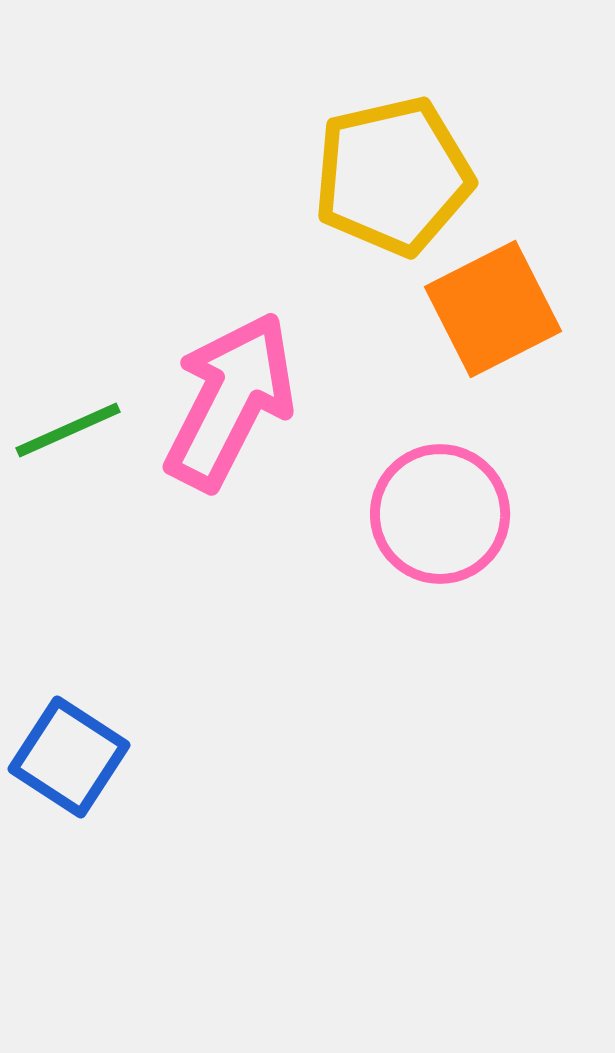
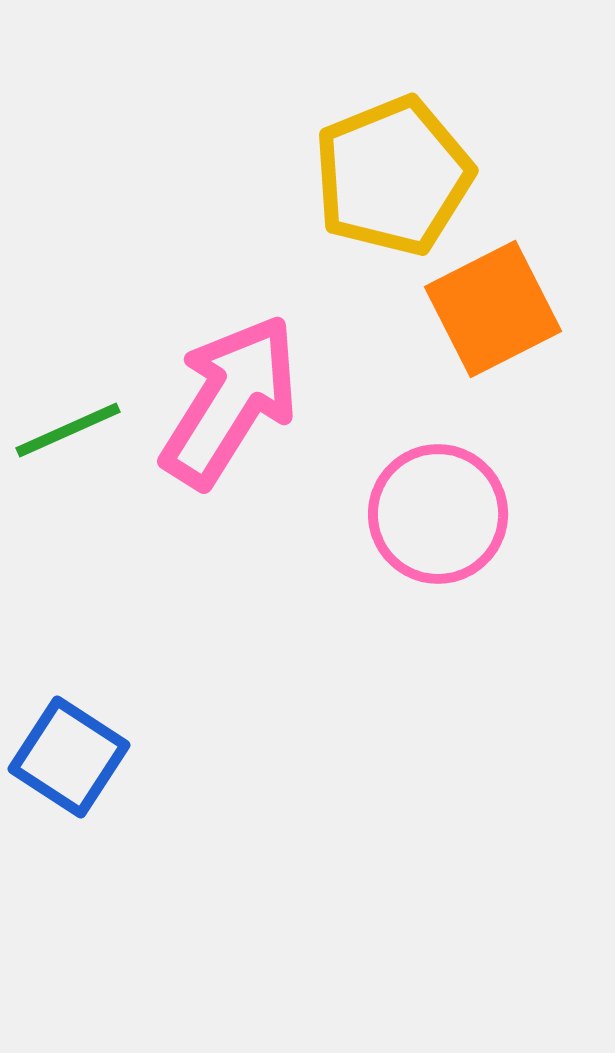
yellow pentagon: rotated 9 degrees counterclockwise
pink arrow: rotated 5 degrees clockwise
pink circle: moved 2 px left
